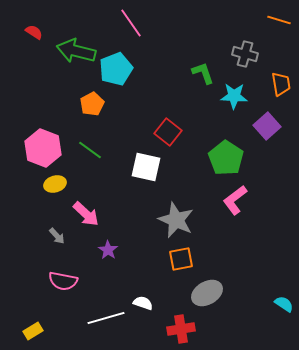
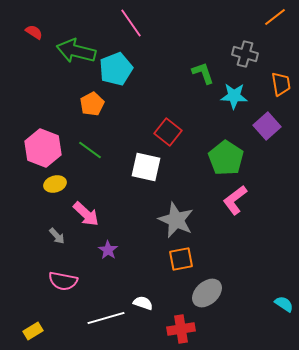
orange line: moved 4 px left, 3 px up; rotated 55 degrees counterclockwise
gray ellipse: rotated 12 degrees counterclockwise
